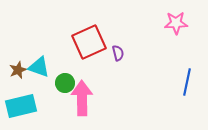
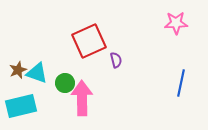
red square: moved 1 px up
purple semicircle: moved 2 px left, 7 px down
cyan triangle: moved 2 px left, 6 px down
blue line: moved 6 px left, 1 px down
